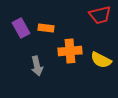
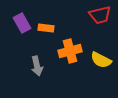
purple rectangle: moved 1 px right, 5 px up
orange cross: rotated 10 degrees counterclockwise
